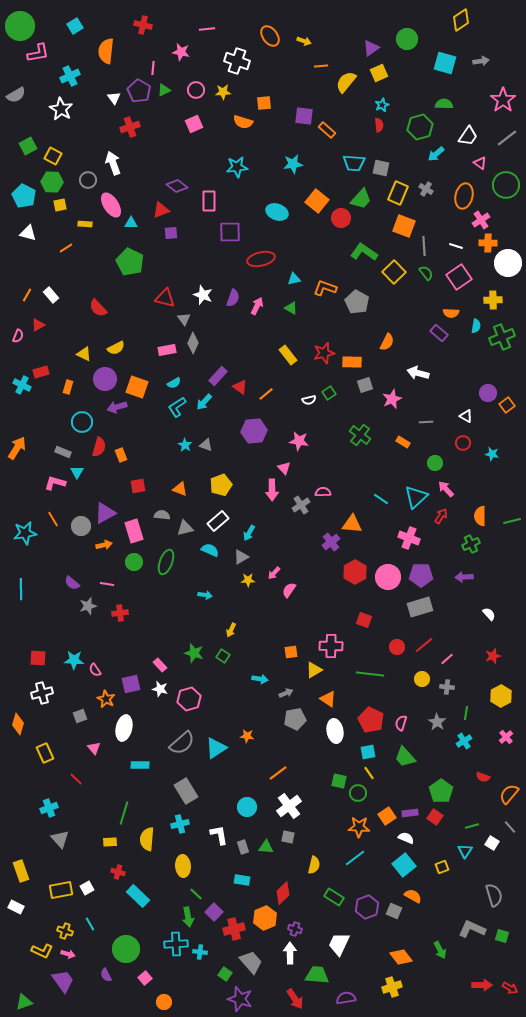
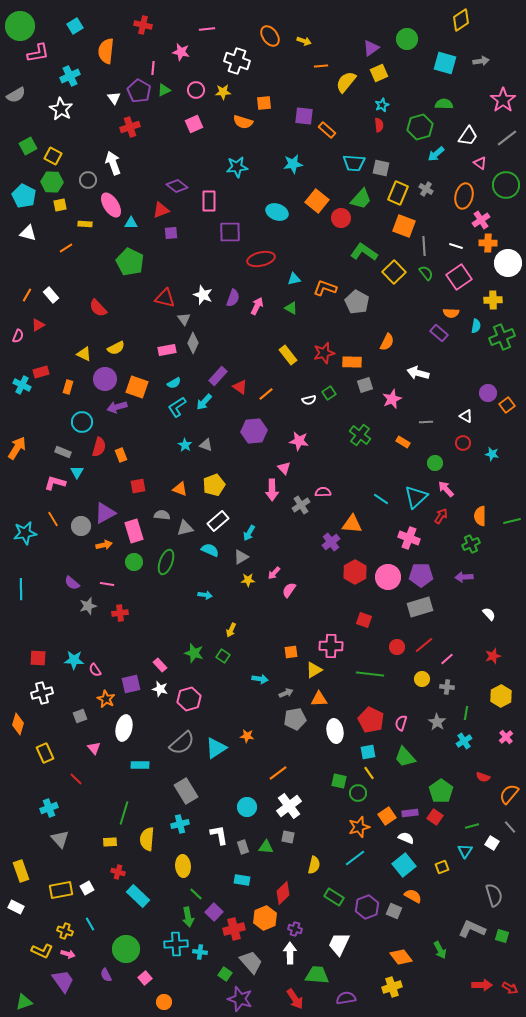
yellow pentagon at (221, 485): moved 7 px left
orange triangle at (328, 699): moved 9 px left; rotated 36 degrees counterclockwise
orange star at (359, 827): rotated 20 degrees counterclockwise
